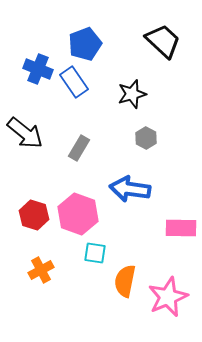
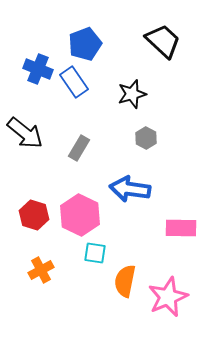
pink hexagon: moved 2 px right, 1 px down; rotated 6 degrees clockwise
